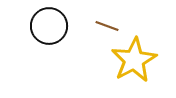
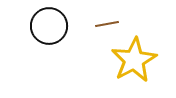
brown line: moved 2 px up; rotated 30 degrees counterclockwise
